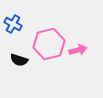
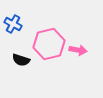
pink arrow: rotated 24 degrees clockwise
black semicircle: moved 2 px right
